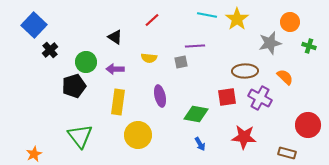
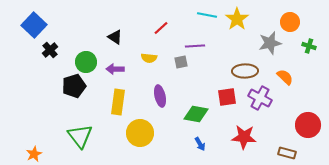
red line: moved 9 px right, 8 px down
yellow circle: moved 2 px right, 2 px up
